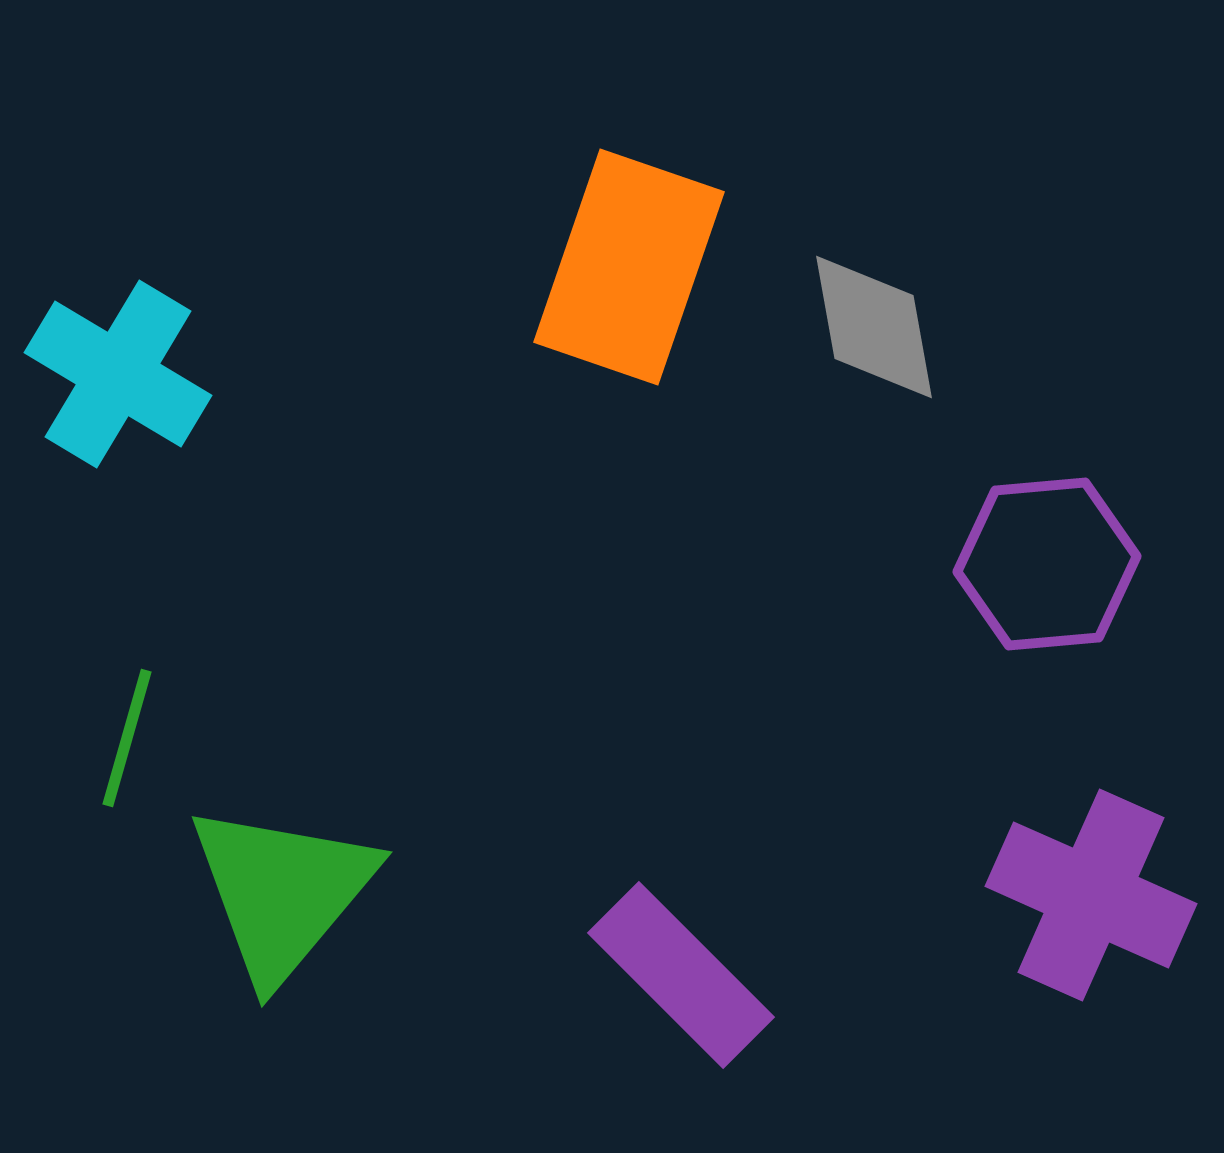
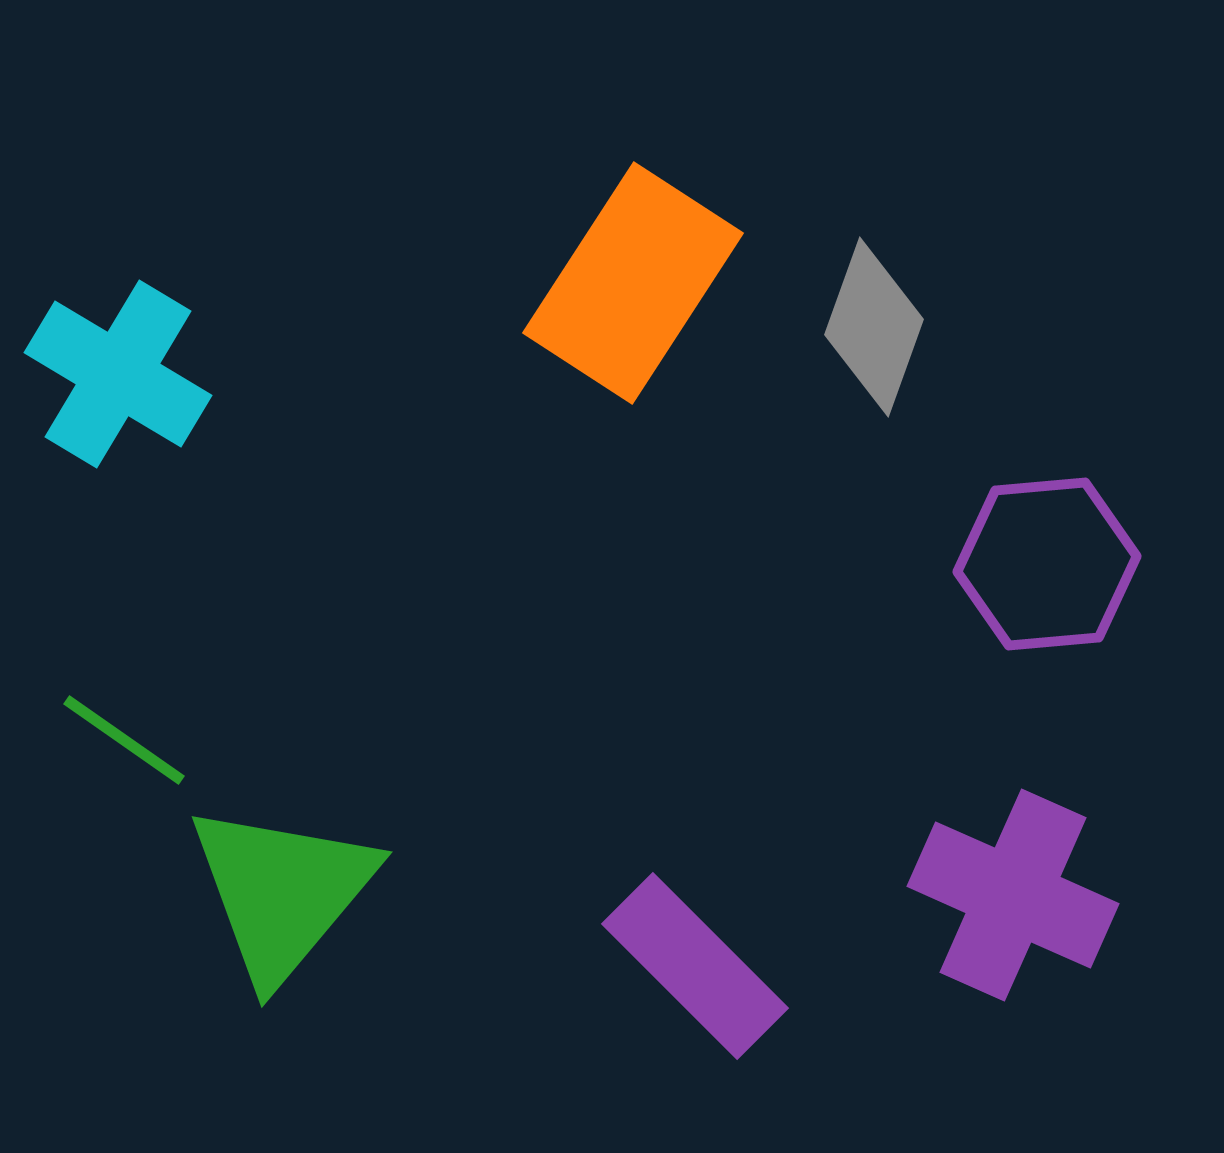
orange rectangle: moved 4 px right, 16 px down; rotated 14 degrees clockwise
gray diamond: rotated 30 degrees clockwise
green line: moved 3 px left, 2 px down; rotated 71 degrees counterclockwise
purple cross: moved 78 px left
purple rectangle: moved 14 px right, 9 px up
